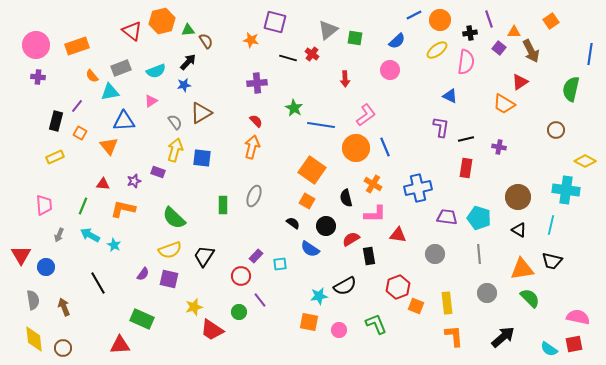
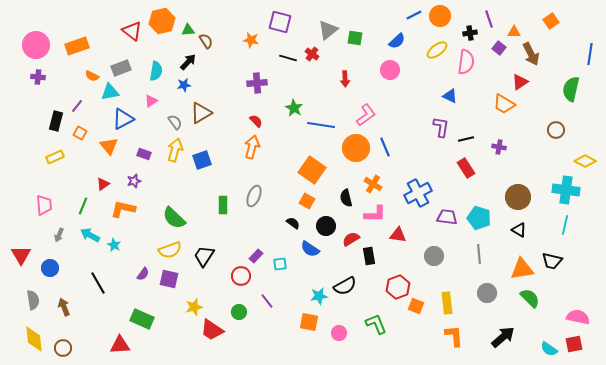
orange circle at (440, 20): moved 4 px up
purple square at (275, 22): moved 5 px right
brown arrow at (531, 51): moved 3 px down
cyan semicircle at (156, 71): rotated 60 degrees counterclockwise
orange semicircle at (92, 76): rotated 24 degrees counterclockwise
blue triangle at (124, 121): moved 1 px left, 2 px up; rotated 25 degrees counterclockwise
blue square at (202, 158): moved 2 px down; rotated 24 degrees counterclockwise
red rectangle at (466, 168): rotated 42 degrees counterclockwise
purple rectangle at (158, 172): moved 14 px left, 18 px up
red triangle at (103, 184): rotated 40 degrees counterclockwise
blue cross at (418, 188): moved 5 px down; rotated 16 degrees counterclockwise
cyan line at (551, 225): moved 14 px right
gray circle at (435, 254): moved 1 px left, 2 px down
blue circle at (46, 267): moved 4 px right, 1 px down
purple line at (260, 300): moved 7 px right, 1 px down
pink circle at (339, 330): moved 3 px down
